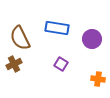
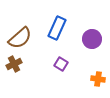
blue rectangle: rotated 75 degrees counterclockwise
brown semicircle: rotated 105 degrees counterclockwise
